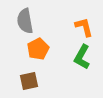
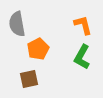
gray semicircle: moved 8 px left, 3 px down
orange L-shape: moved 1 px left, 2 px up
brown square: moved 2 px up
